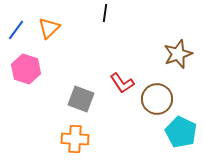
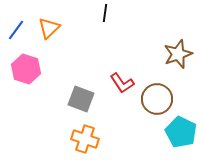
orange cross: moved 10 px right; rotated 16 degrees clockwise
